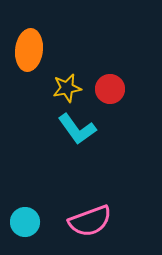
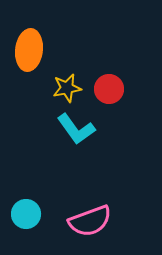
red circle: moved 1 px left
cyan L-shape: moved 1 px left
cyan circle: moved 1 px right, 8 px up
